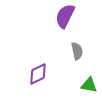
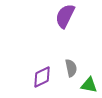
gray semicircle: moved 6 px left, 17 px down
purple diamond: moved 4 px right, 3 px down
